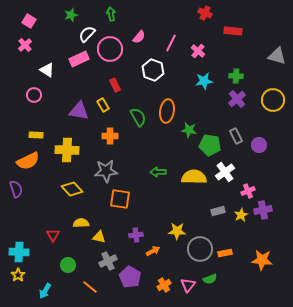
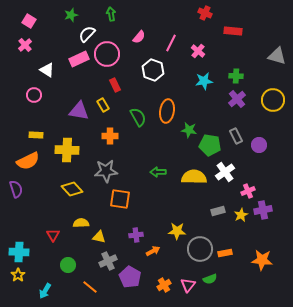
pink circle at (110, 49): moved 3 px left, 5 px down
